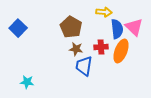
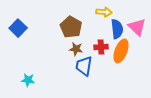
pink triangle: moved 3 px right
cyan star: moved 1 px right, 2 px up
